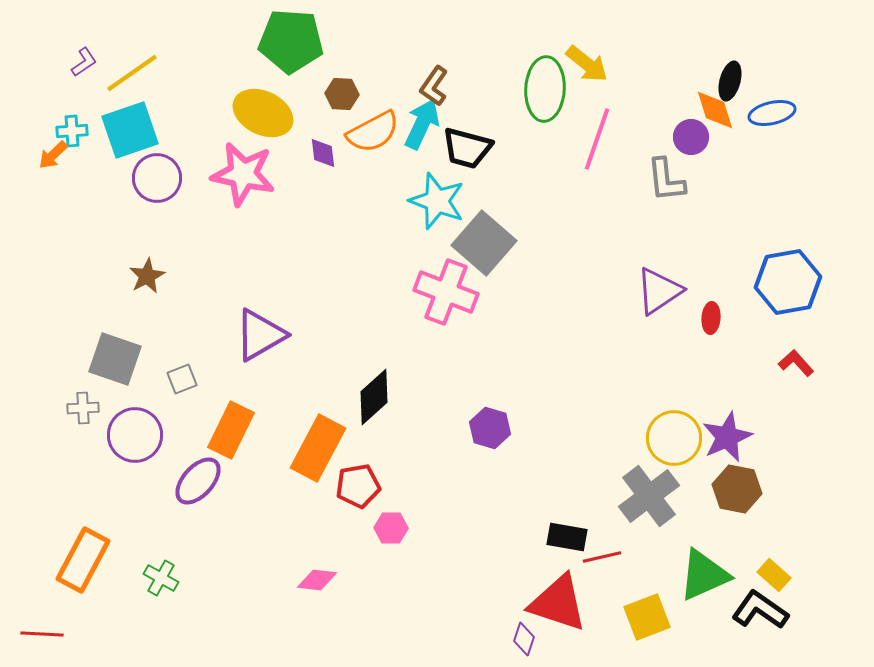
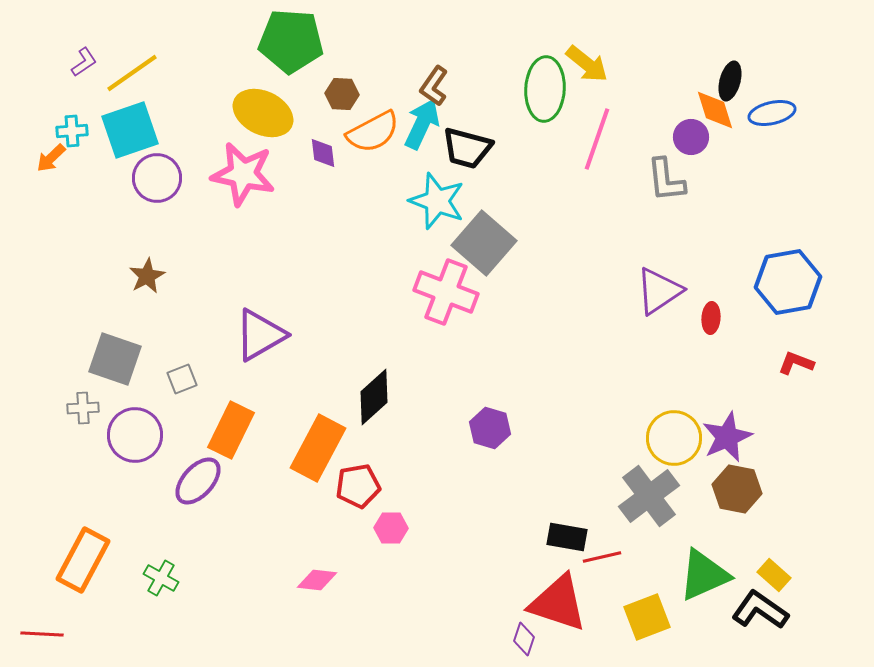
orange arrow at (53, 155): moved 2 px left, 3 px down
red L-shape at (796, 363): rotated 27 degrees counterclockwise
